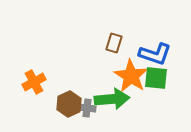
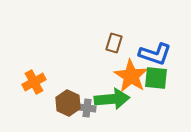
brown hexagon: moved 1 px left, 1 px up; rotated 10 degrees counterclockwise
